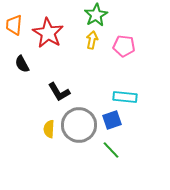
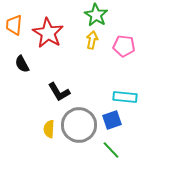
green star: rotated 10 degrees counterclockwise
